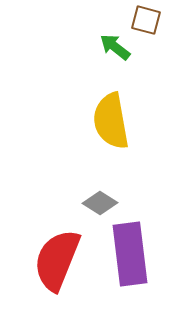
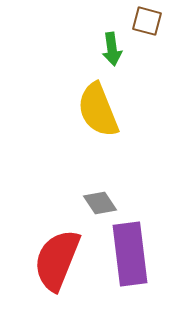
brown square: moved 1 px right, 1 px down
green arrow: moved 3 px left, 2 px down; rotated 136 degrees counterclockwise
yellow semicircle: moved 13 px left, 11 px up; rotated 12 degrees counterclockwise
gray diamond: rotated 24 degrees clockwise
